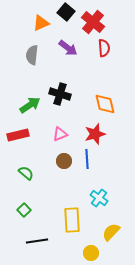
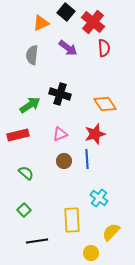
orange diamond: rotated 20 degrees counterclockwise
